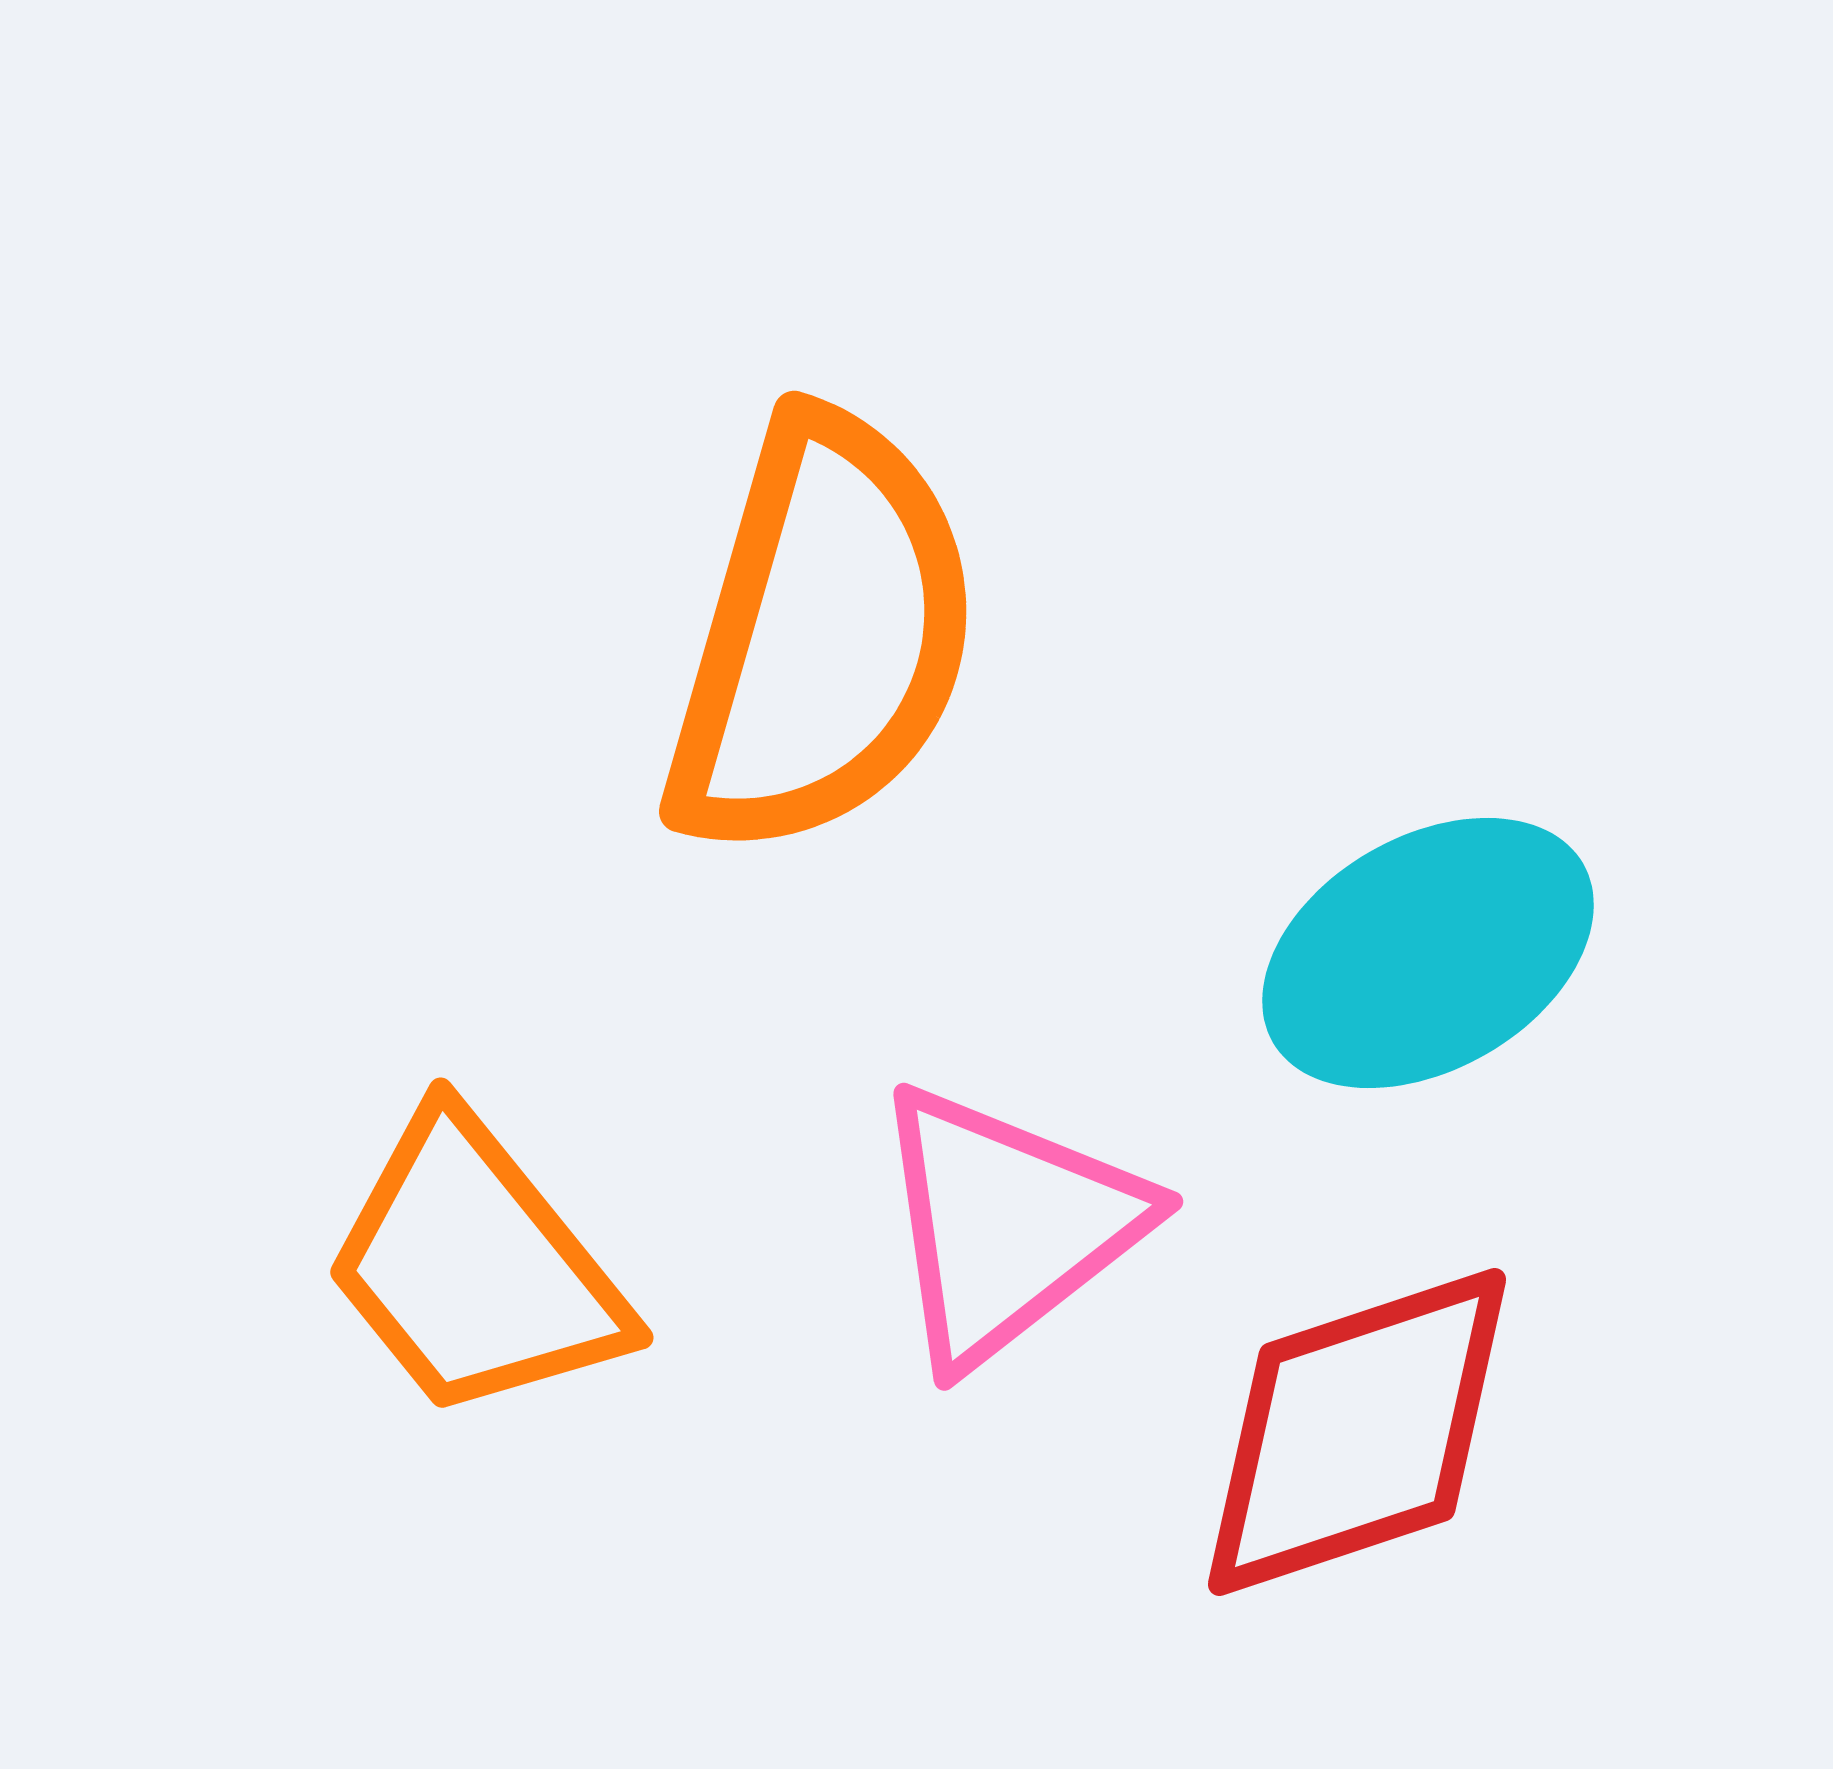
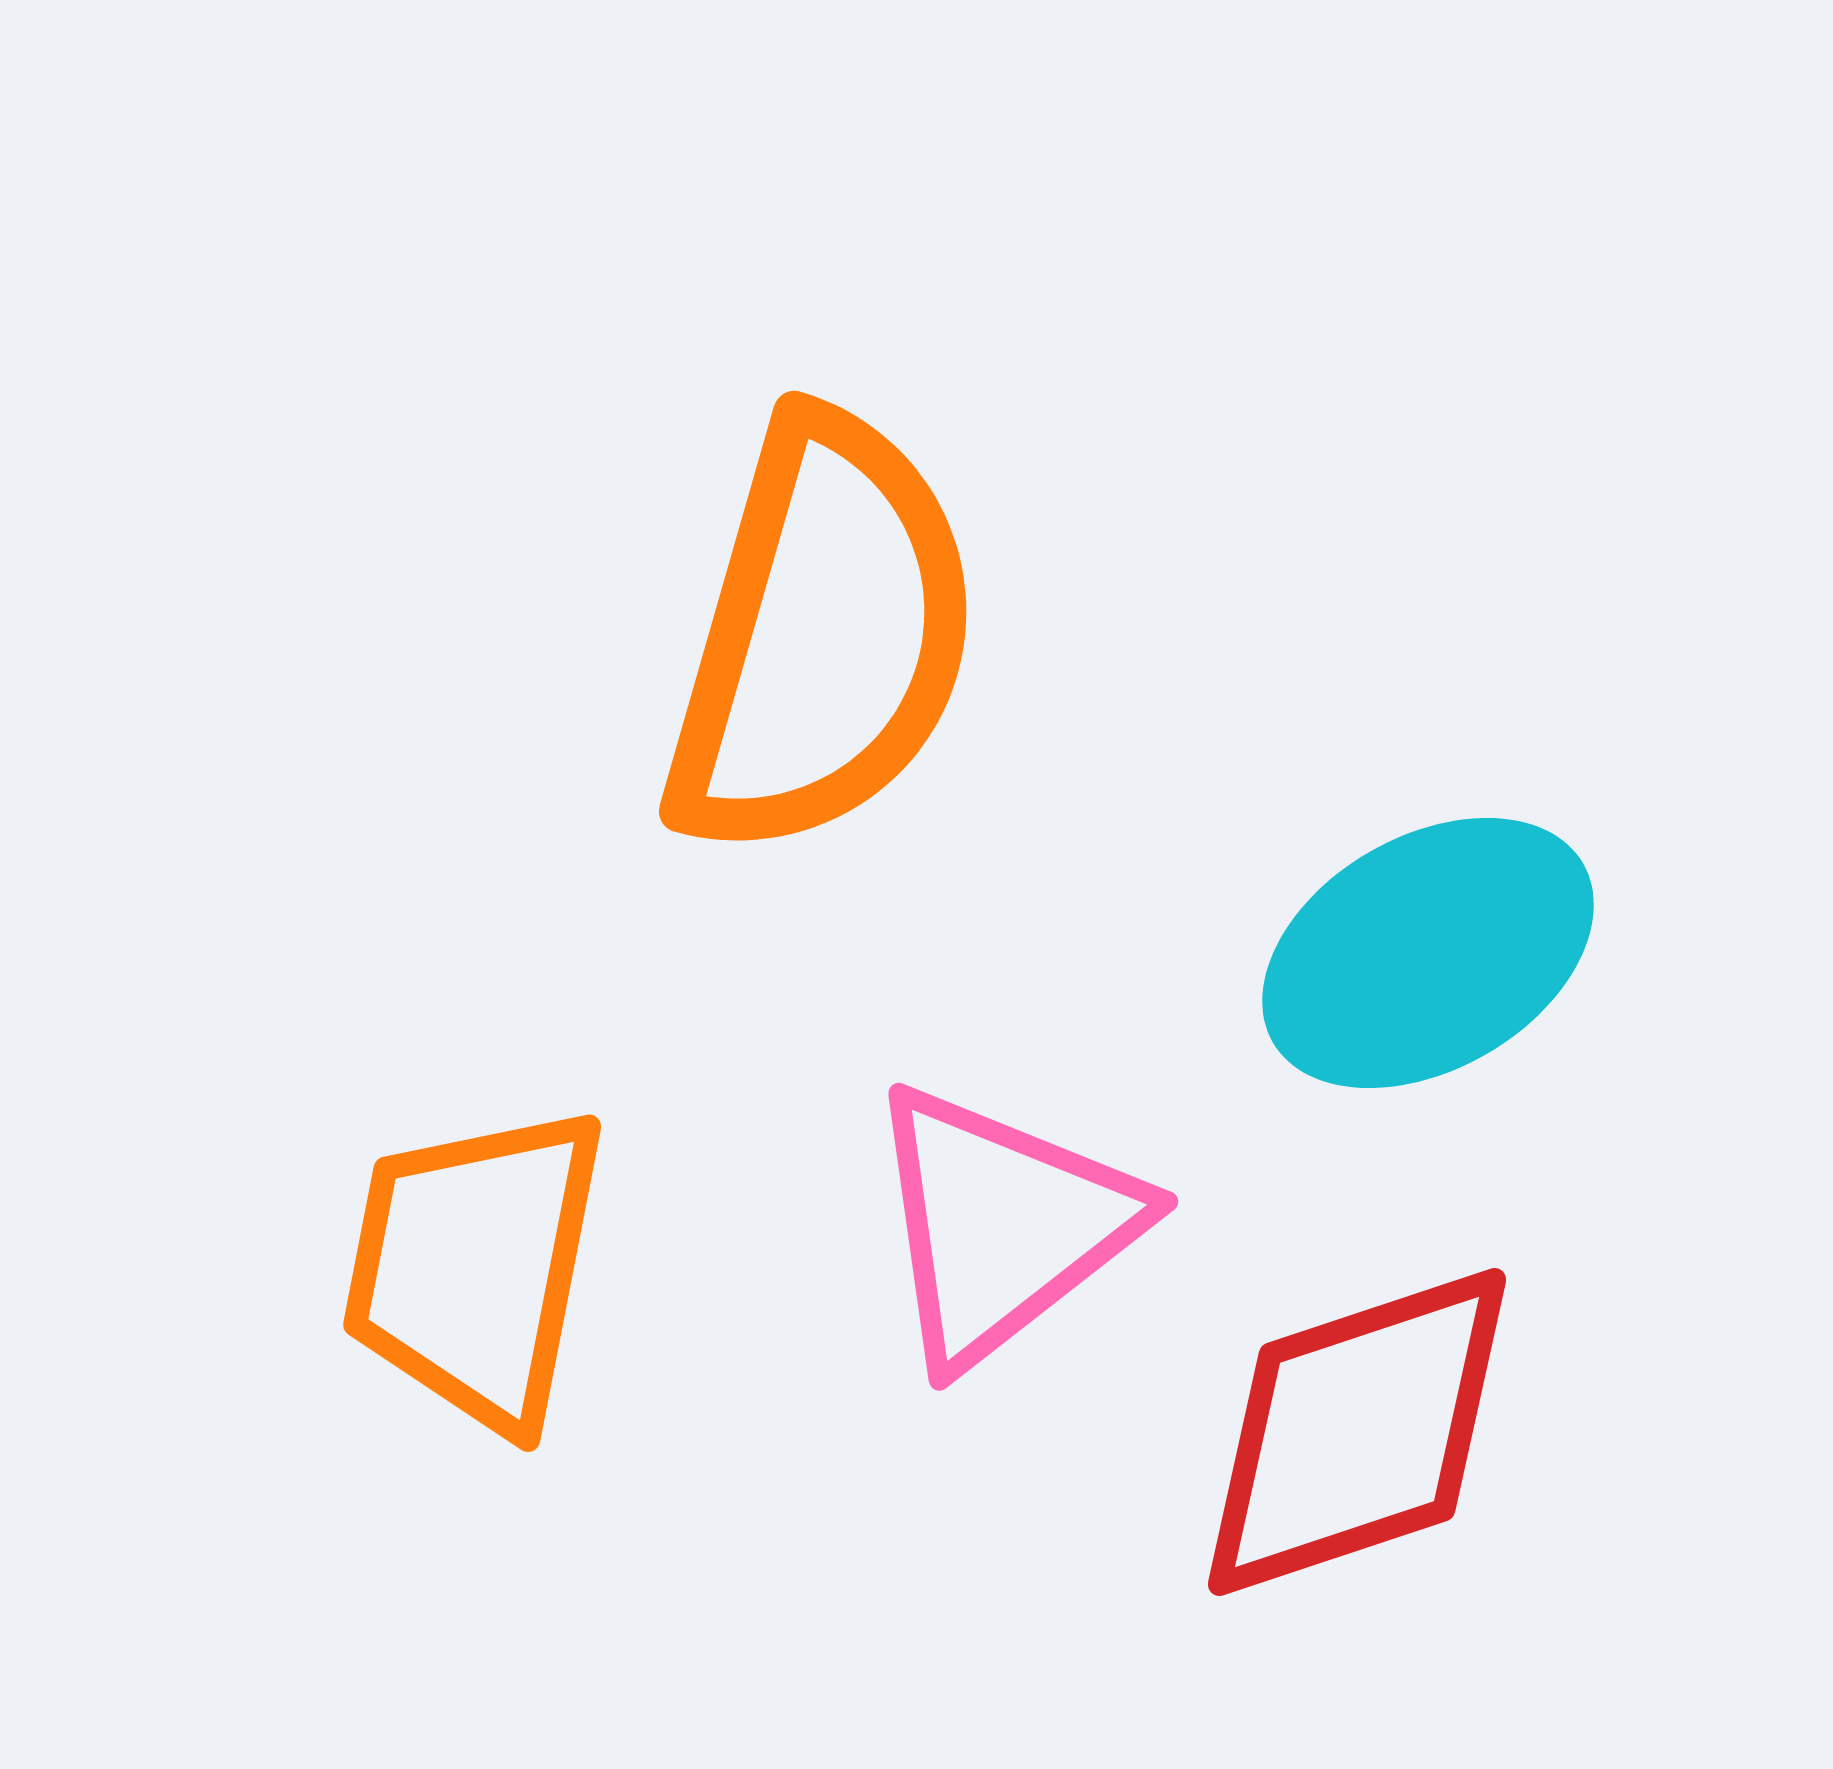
pink triangle: moved 5 px left
orange trapezoid: rotated 50 degrees clockwise
